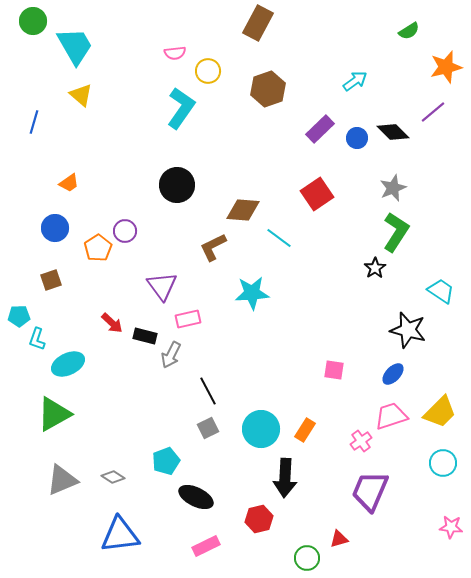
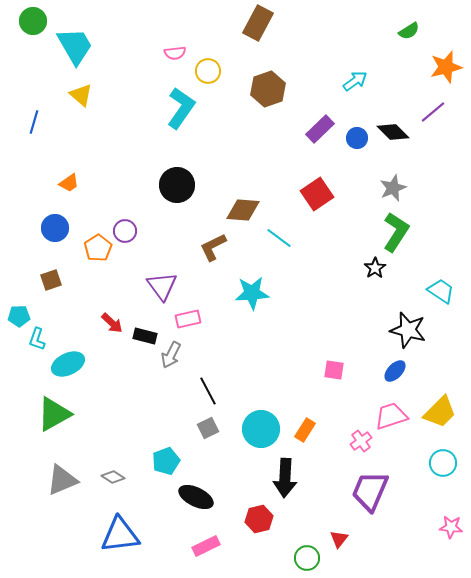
blue ellipse at (393, 374): moved 2 px right, 3 px up
red triangle at (339, 539): rotated 36 degrees counterclockwise
